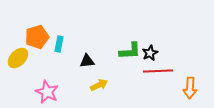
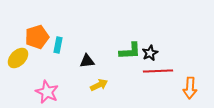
cyan rectangle: moved 1 px left, 1 px down
